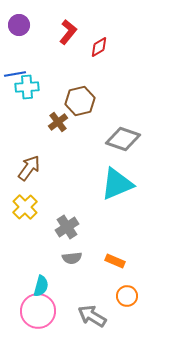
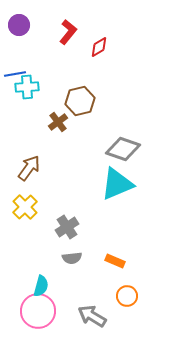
gray diamond: moved 10 px down
